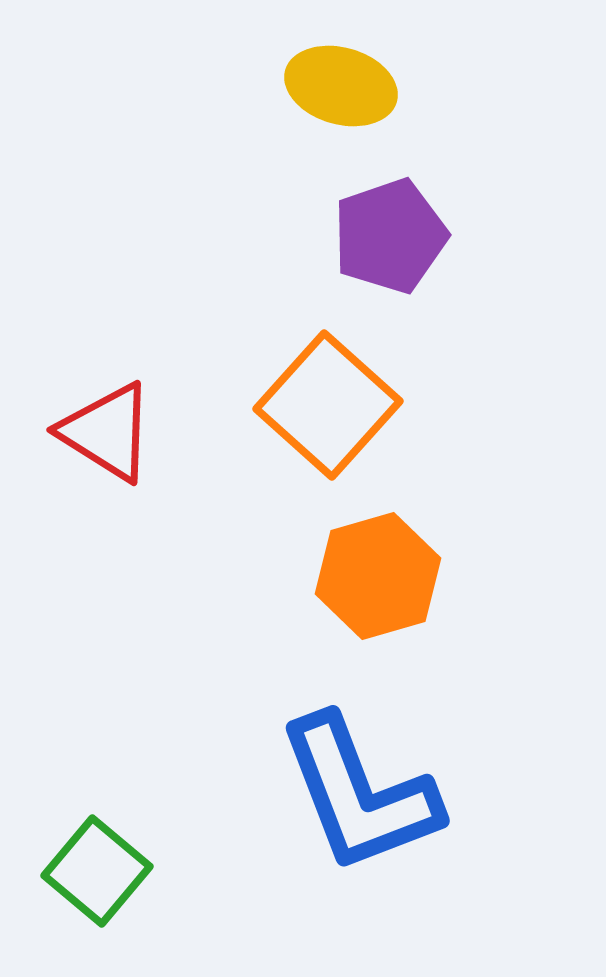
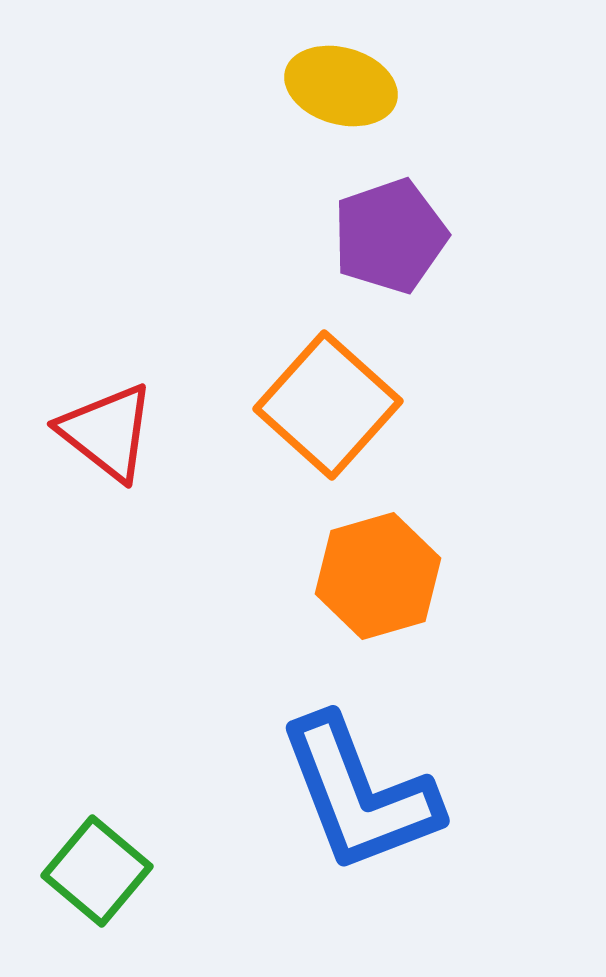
red triangle: rotated 6 degrees clockwise
